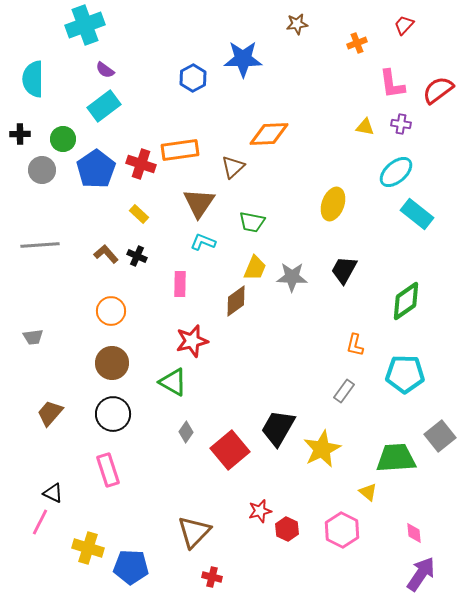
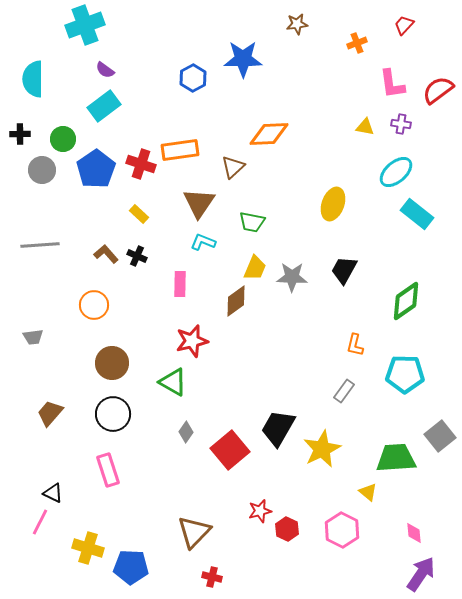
orange circle at (111, 311): moved 17 px left, 6 px up
